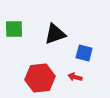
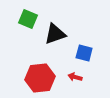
green square: moved 14 px right, 10 px up; rotated 24 degrees clockwise
